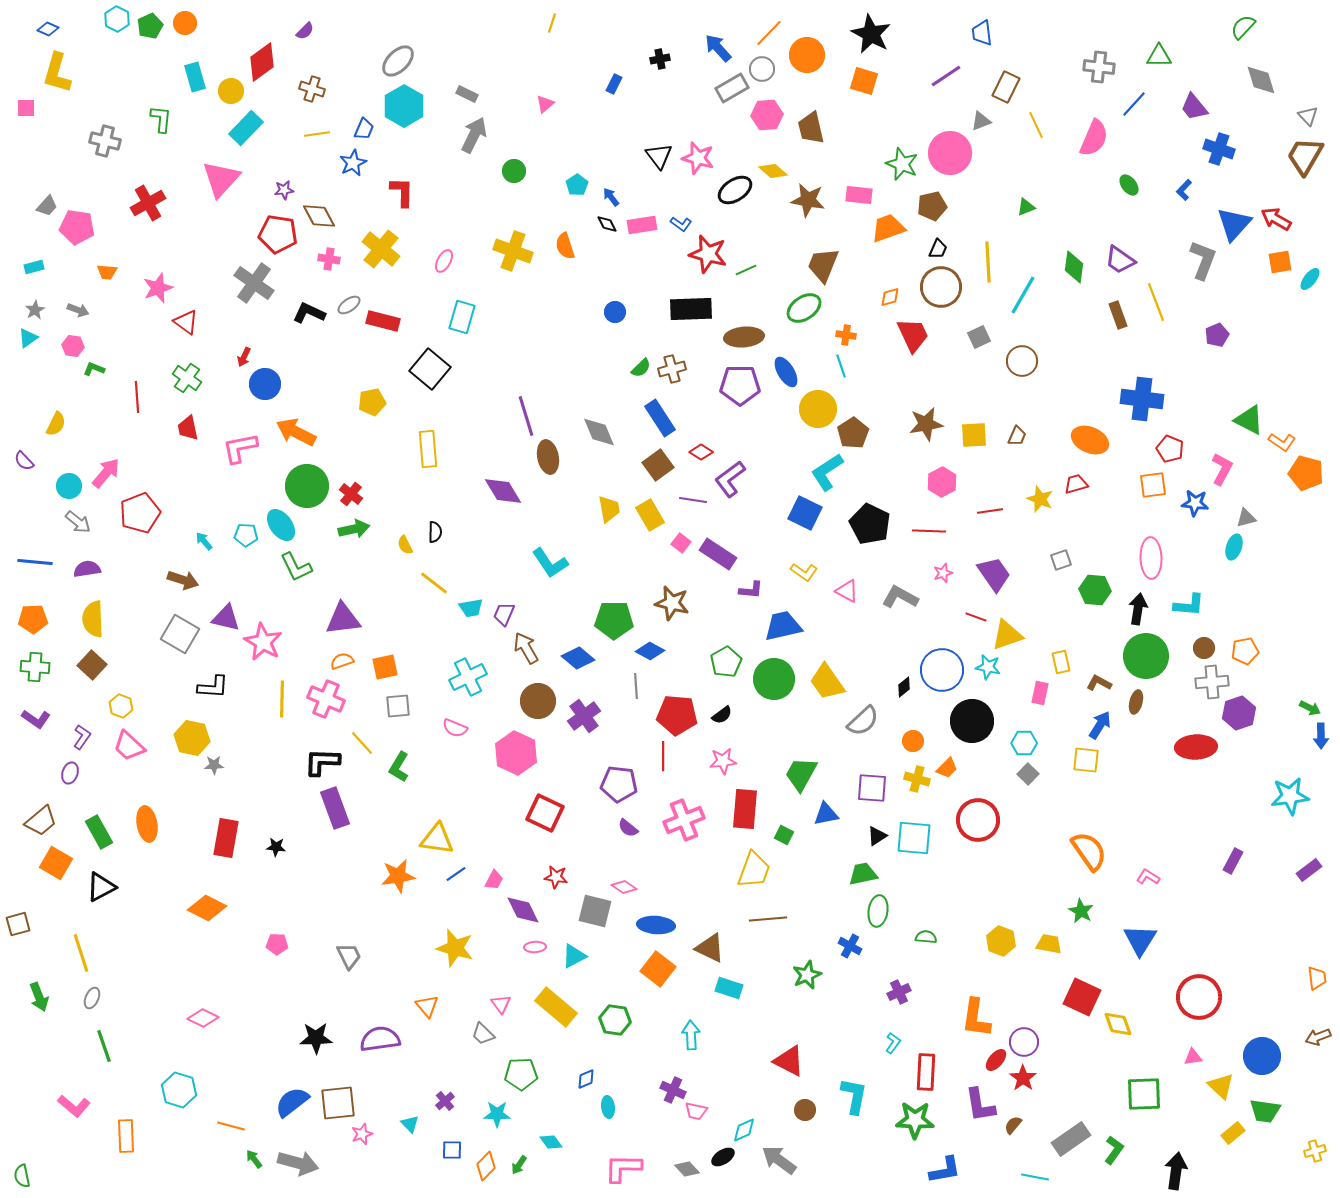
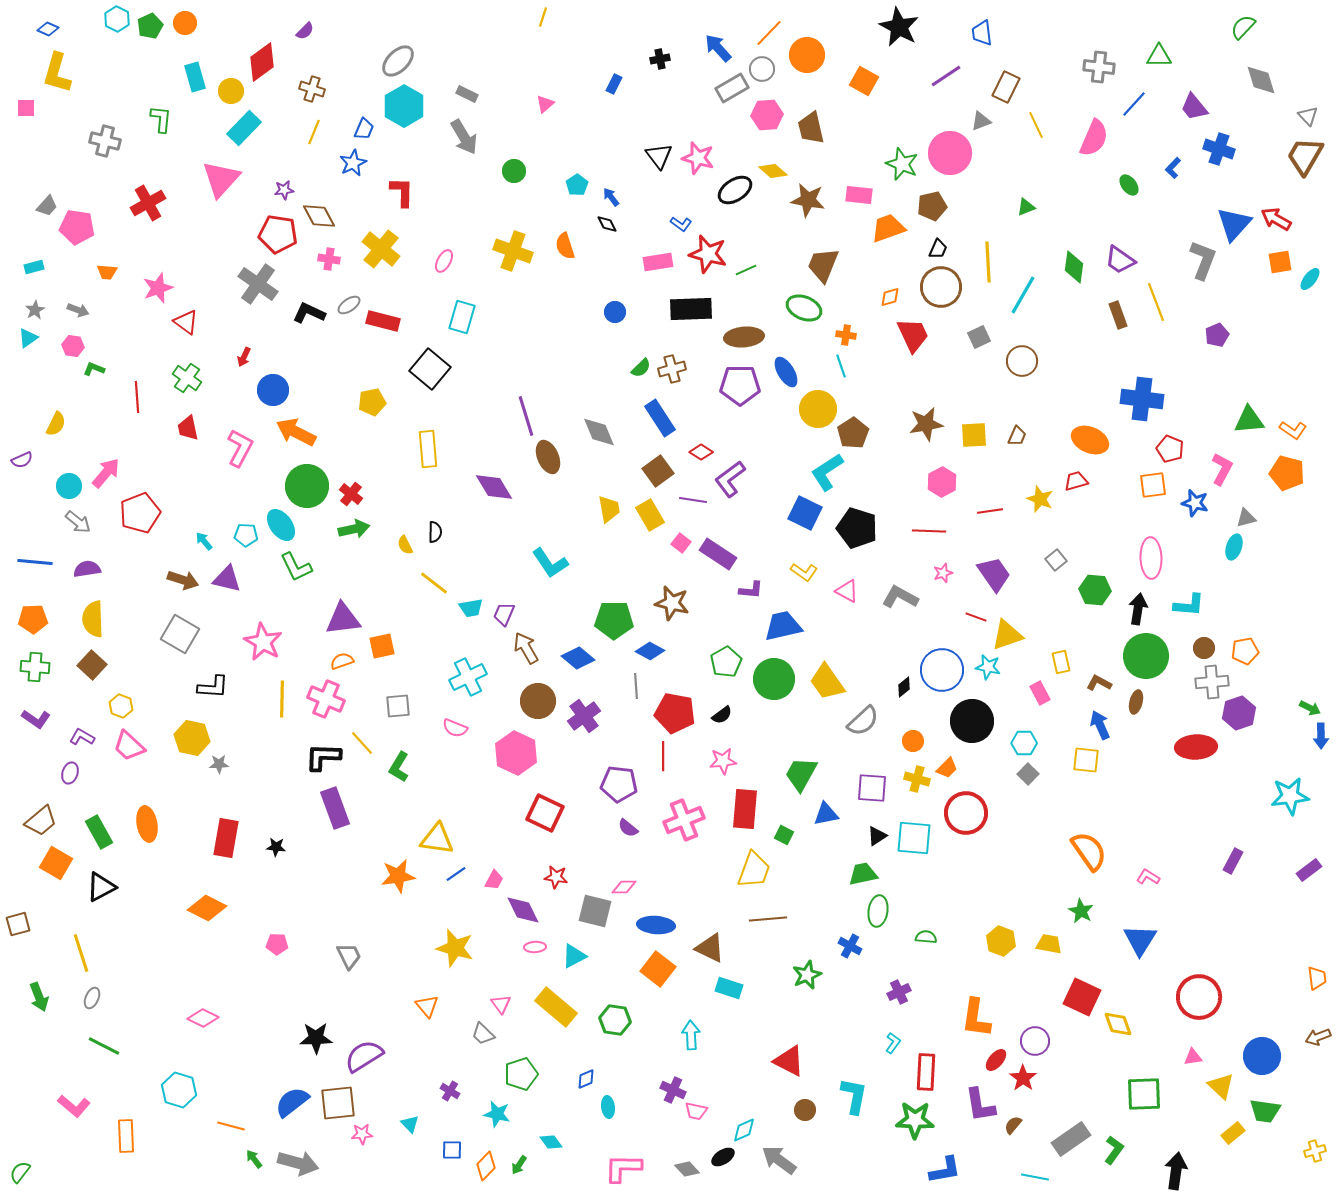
yellow line at (552, 23): moved 9 px left, 6 px up
black star at (871, 34): moved 28 px right, 7 px up
orange square at (864, 81): rotated 12 degrees clockwise
cyan rectangle at (246, 128): moved 2 px left
yellow line at (317, 134): moved 3 px left, 2 px up; rotated 60 degrees counterclockwise
gray arrow at (474, 135): moved 10 px left, 2 px down; rotated 123 degrees clockwise
blue L-shape at (1184, 190): moved 11 px left, 22 px up
pink rectangle at (642, 225): moved 16 px right, 37 px down
gray cross at (254, 283): moved 4 px right, 1 px down
green ellipse at (804, 308): rotated 56 degrees clockwise
blue circle at (265, 384): moved 8 px right, 6 px down
green triangle at (1249, 420): rotated 32 degrees counterclockwise
orange L-shape at (1282, 442): moved 11 px right, 12 px up
pink L-shape at (240, 448): rotated 129 degrees clockwise
brown ellipse at (548, 457): rotated 12 degrees counterclockwise
purple semicircle at (24, 461): moved 2 px left, 1 px up; rotated 70 degrees counterclockwise
brown square at (658, 465): moved 6 px down
orange pentagon at (1306, 473): moved 19 px left
red trapezoid at (1076, 484): moved 3 px up
purple diamond at (503, 491): moved 9 px left, 4 px up
blue star at (1195, 503): rotated 8 degrees clockwise
black pentagon at (870, 524): moved 13 px left, 4 px down; rotated 9 degrees counterclockwise
gray square at (1061, 560): moved 5 px left; rotated 20 degrees counterclockwise
purple triangle at (226, 618): moved 1 px right, 39 px up
orange square at (385, 667): moved 3 px left, 21 px up
pink rectangle at (1040, 693): rotated 40 degrees counterclockwise
red pentagon at (677, 715): moved 2 px left, 2 px up; rotated 6 degrees clockwise
blue arrow at (1100, 725): rotated 56 degrees counterclockwise
purple L-shape at (82, 737): rotated 95 degrees counterclockwise
black L-shape at (322, 762): moved 1 px right, 5 px up
gray star at (214, 765): moved 5 px right, 1 px up
red circle at (978, 820): moved 12 px left, 7 px up
pink diamond at (624, 887): rotated 35 degrees counterclockwise
purple semicircle at (380, 1039): moved 16 px left, 17 px down; rotated 24 degrees counterclockwise
purple circle at (1024, 1042): moved 11 px right, 1 px up
green line at (104, 1046): rotated 44 degrees counterclockwise
green pentagon at (521, 1074): rotated 16 degrees counterclockwise
purple cross at (445, 1101): moved 5 px right, 10 px up; rotated 18 degrees counterclockwise
cyan star at (497, 1114): rotated 12 degrees clockwise
pink star at (362, 1134): rotated 15 degrees clockwise
green semicircle at (22, 1176): moved 2 px left, 4 px up; rotated 50 degrees clockwise
